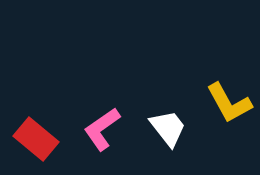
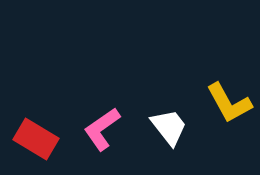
white trapezoid: moved 1 px right, 1 px up
red rectangle: rotated 9 degrees counterclockwise
